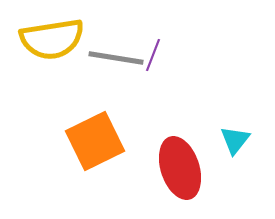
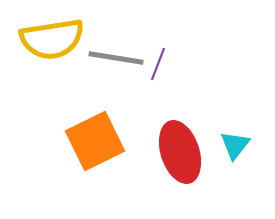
purple line: moved 5 px right, 9 px down
cyan triangle: moved 5 px down
red ellipse: moved 16 px up
